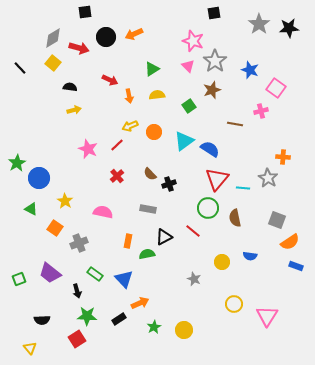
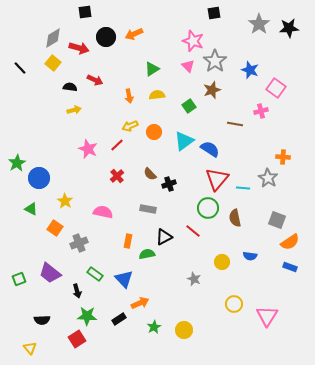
red arrow at (110, 80): moved 15 px left
blue rectangle at (296, 266): moved 6 px left, 1 px down
